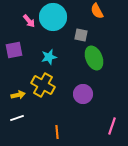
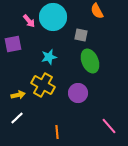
purple square: moved 1 px left, 6 px up
green ellipse: moved 4 px left, 3 px down
purple circle: moved 5 px left, 1 px up
white line: rotated 24 degrees counterclockwise
pink line: moved 3 px left; rotated 60 degrees counterclockwise
